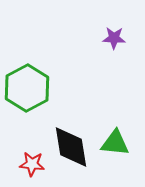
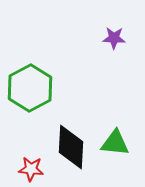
green hexagon: moved 3 px right
black diamond: rotated 12 degrees clockwise
red star: moved 1 px left, 5 px down
